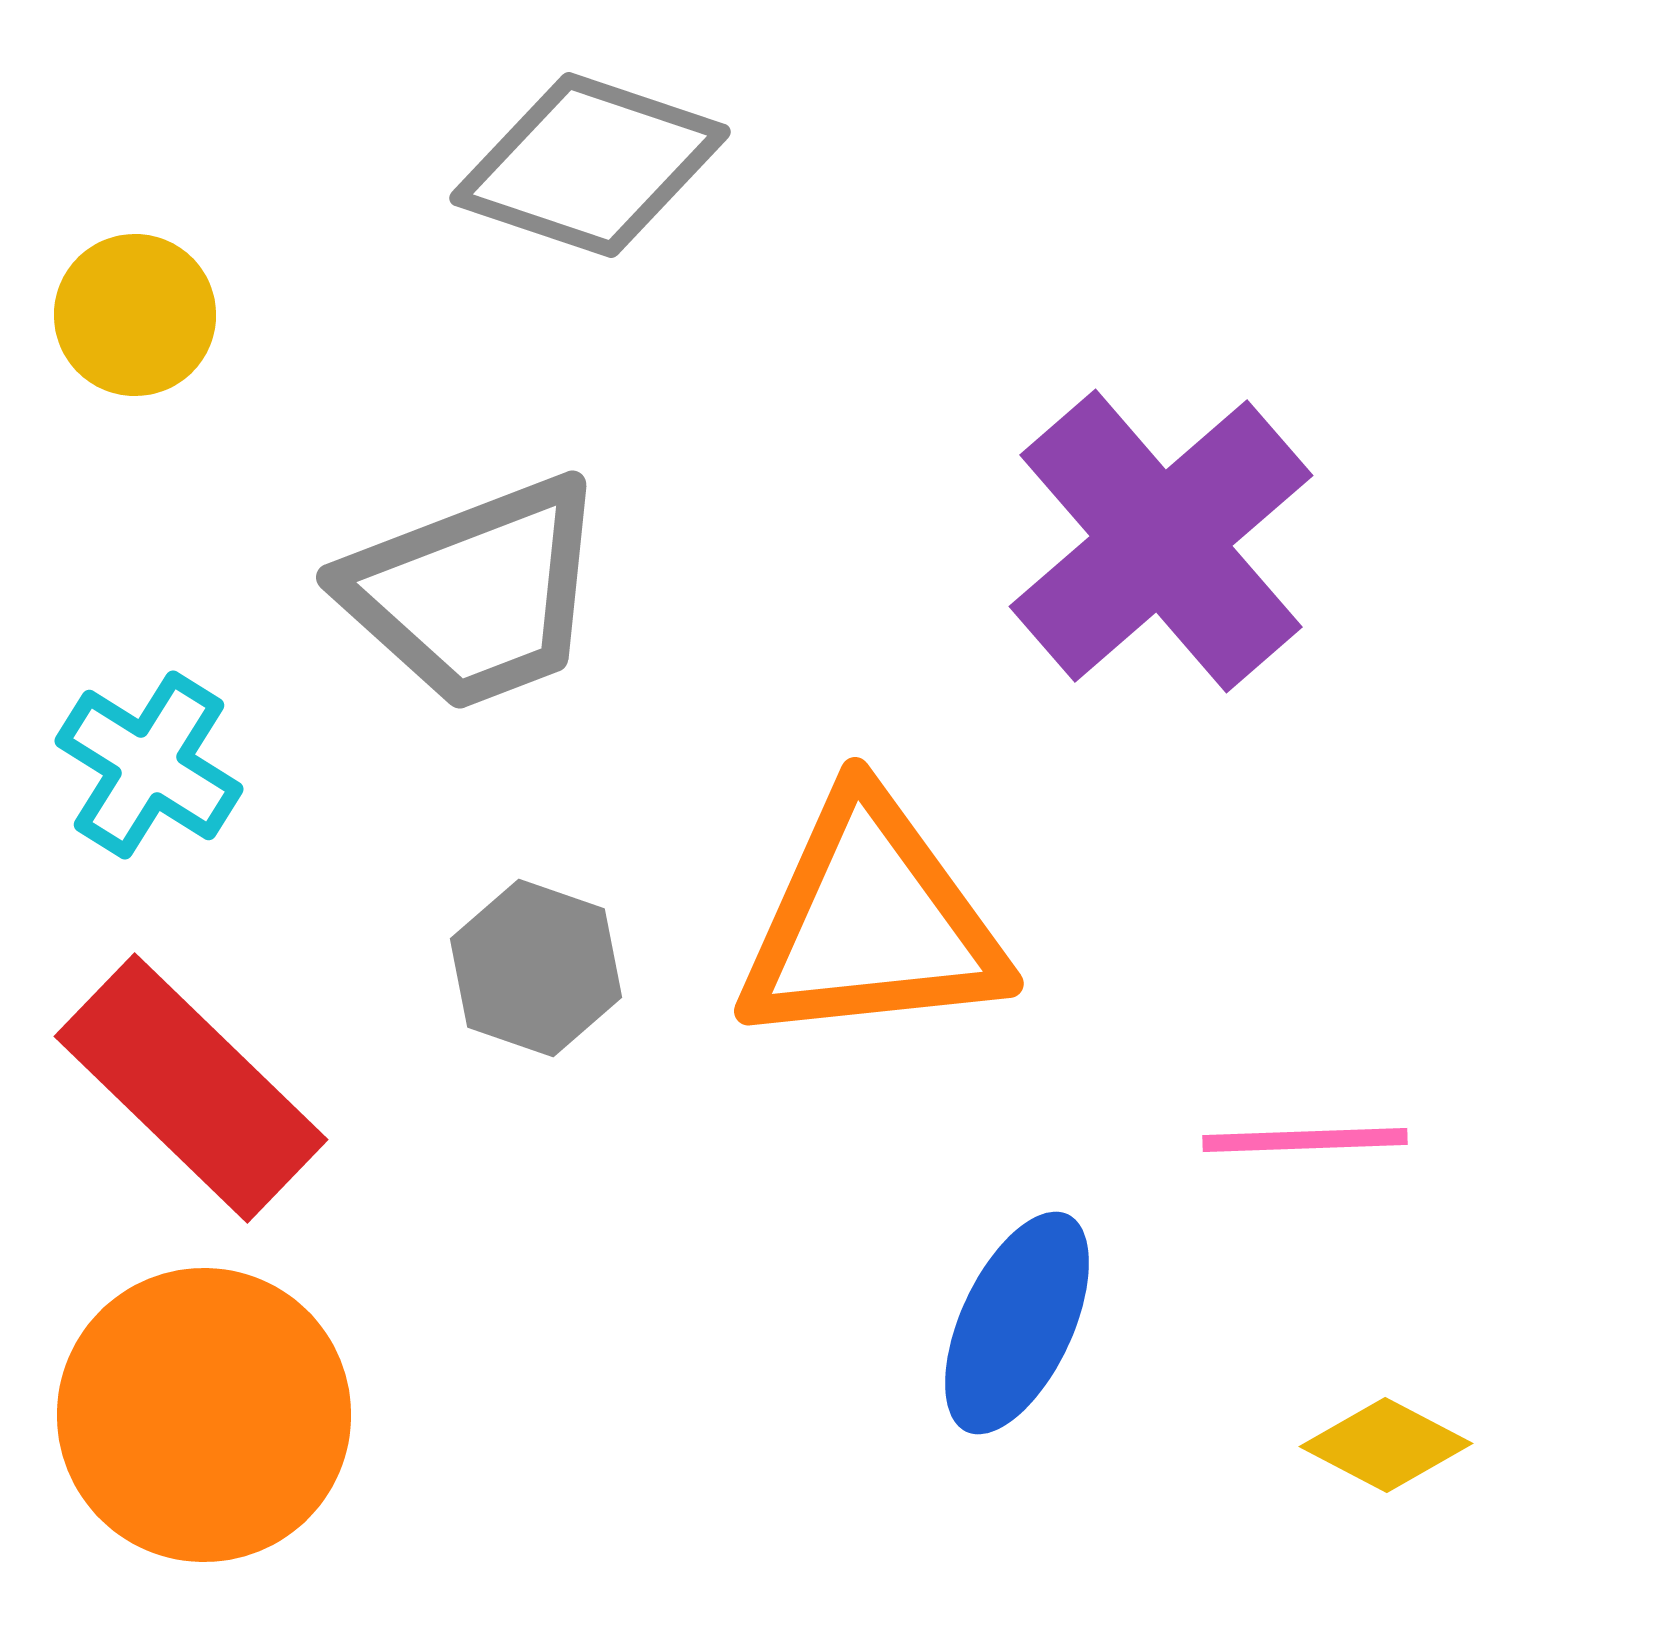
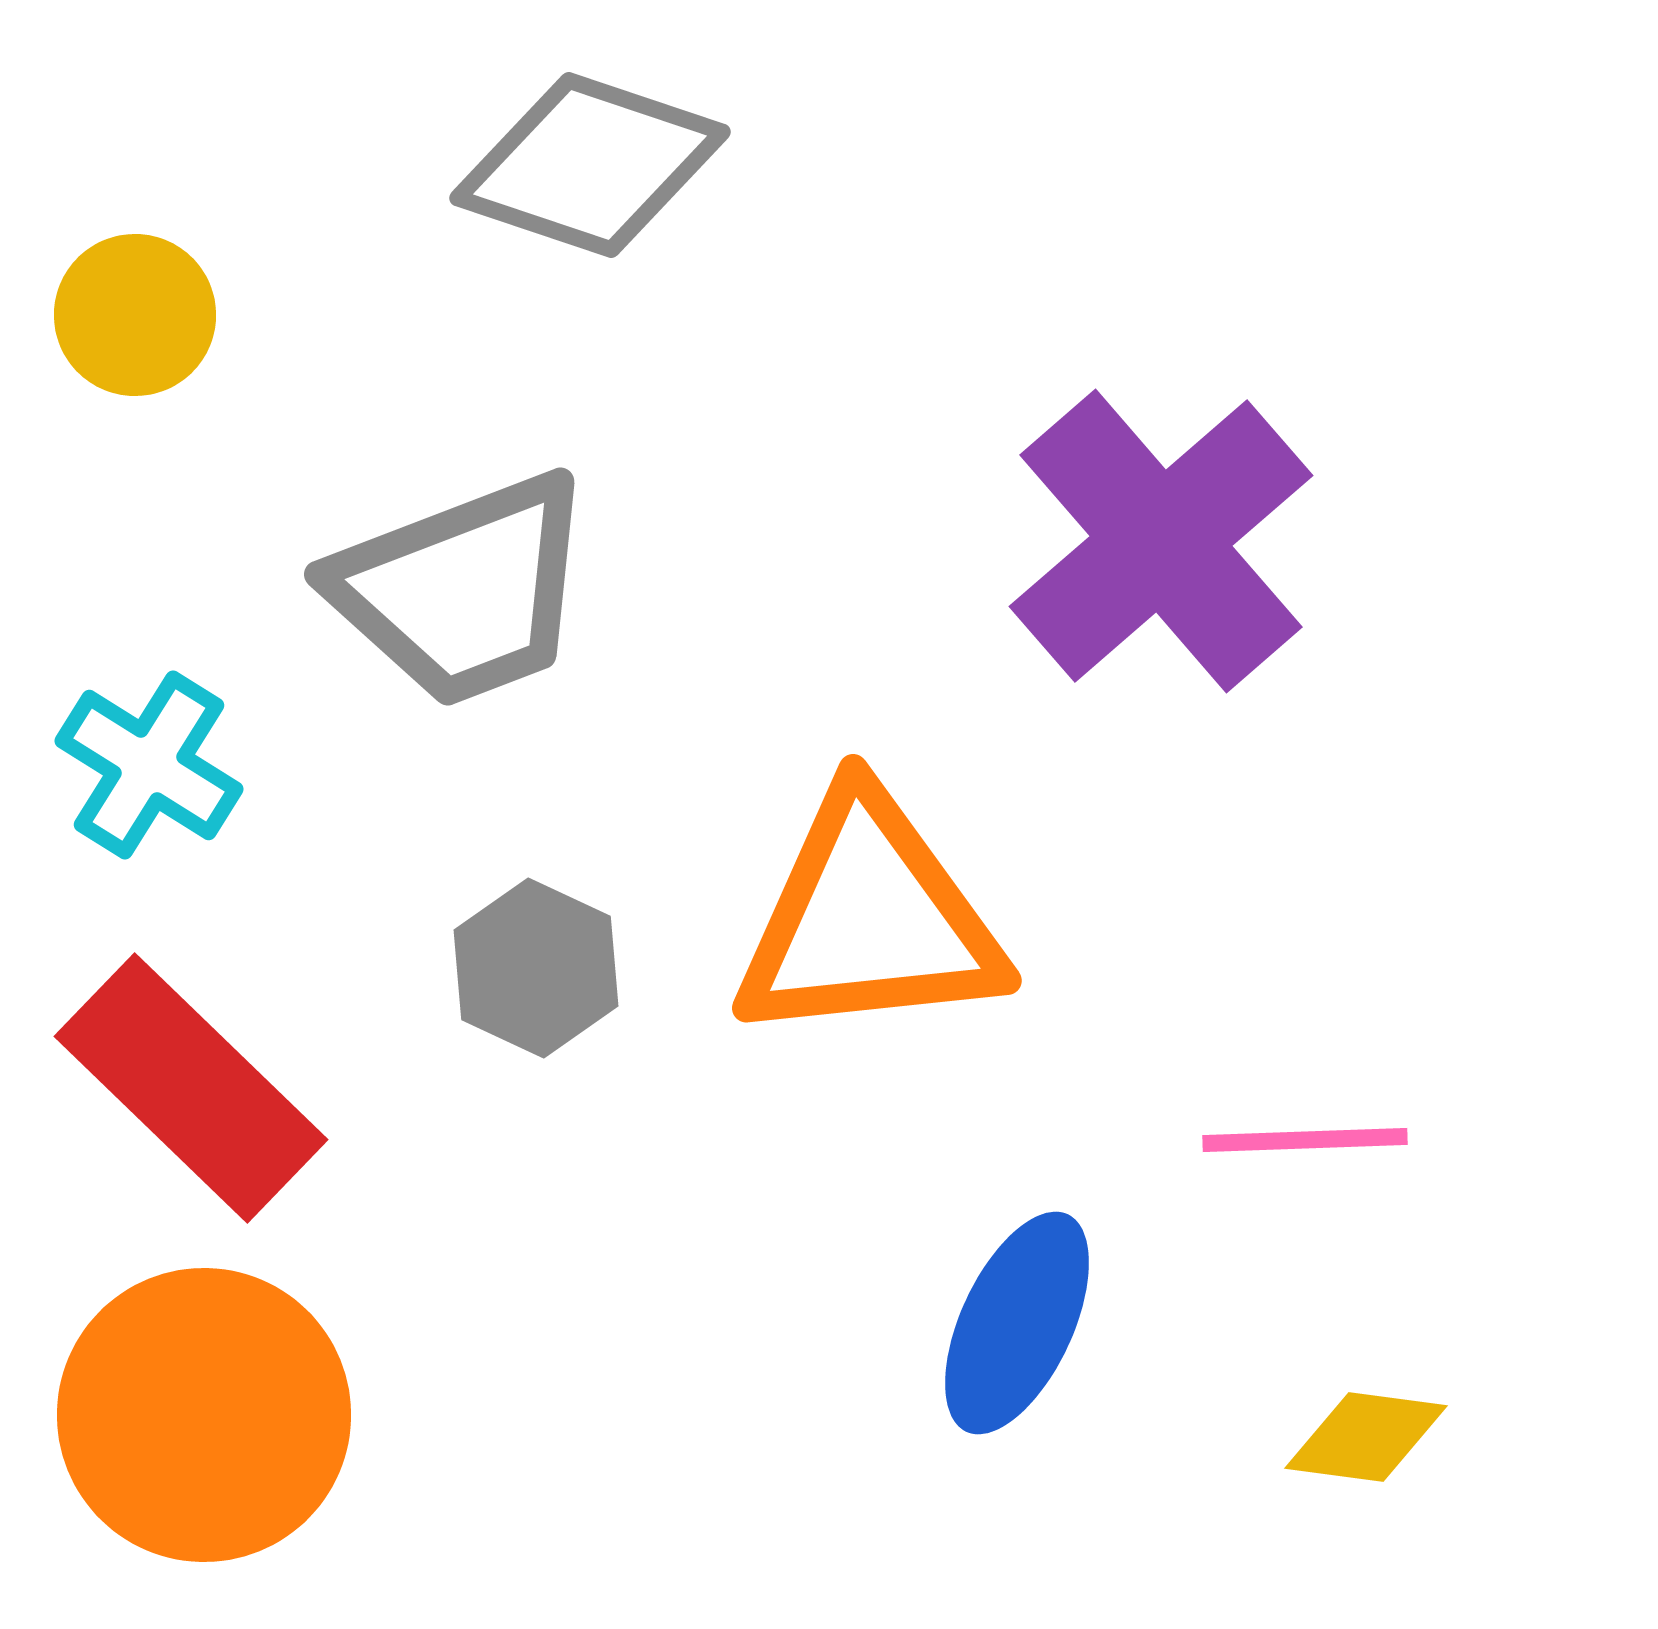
gray trapezoid: moved 12 px left, 3 px up
orange triangle: moved 2 px left, 3 px up
gray hexagon: rotated 6 degrees clockwise
yellow diamond: moved 20 px left, 8 px up; rotated 20 degrees counterclockwise
